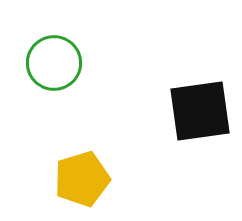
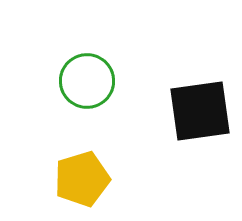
green circle: moved 33 px right, 18 px down
